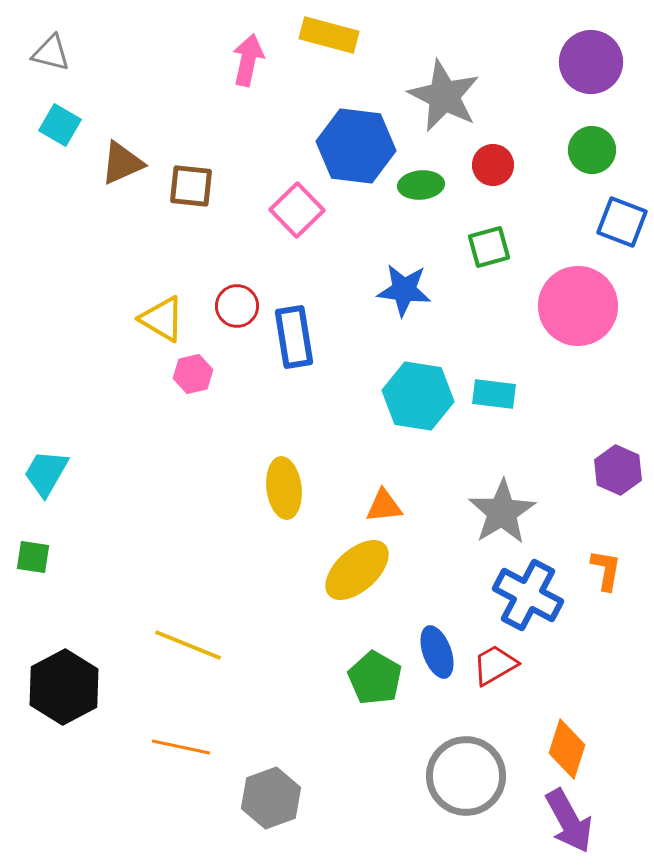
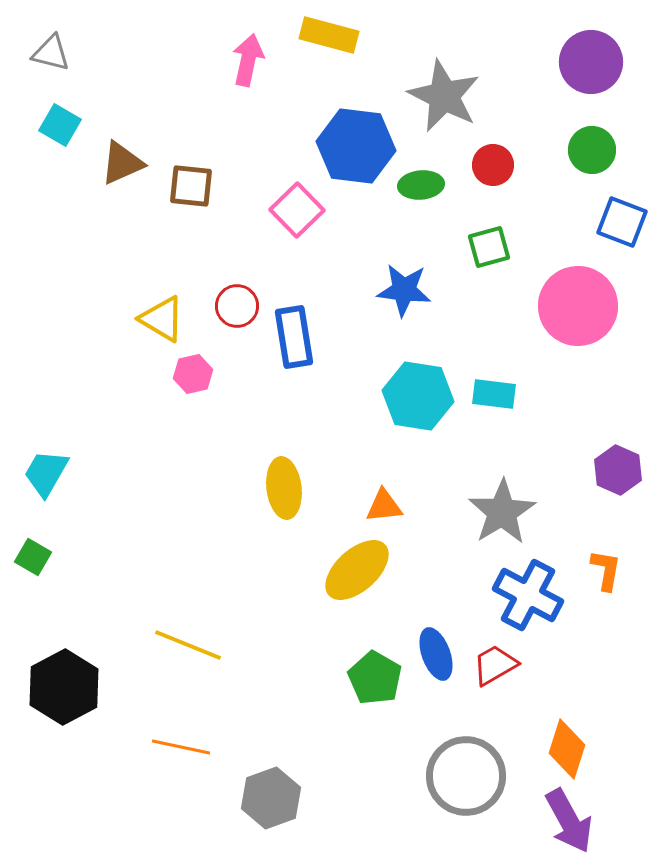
green square at (33, 557): rotated 21 degrees clockwise
blue ellipse at (437, 652): moved 1 px left, 2 px down
